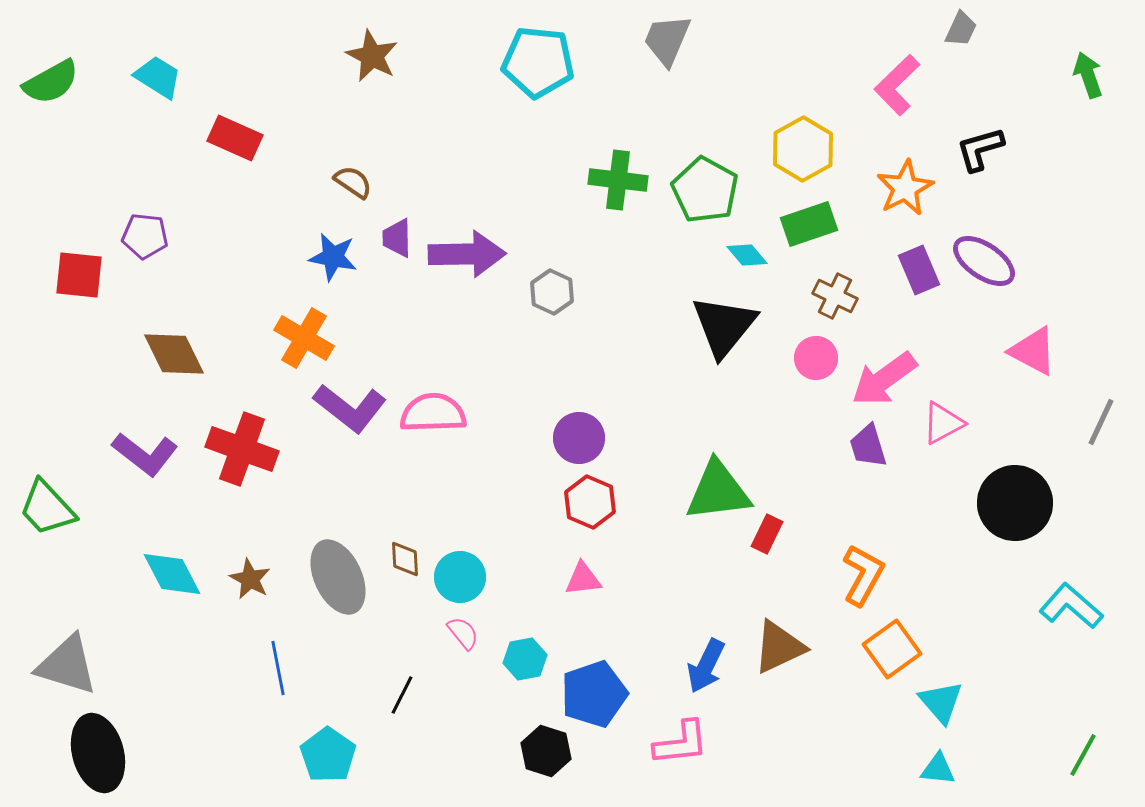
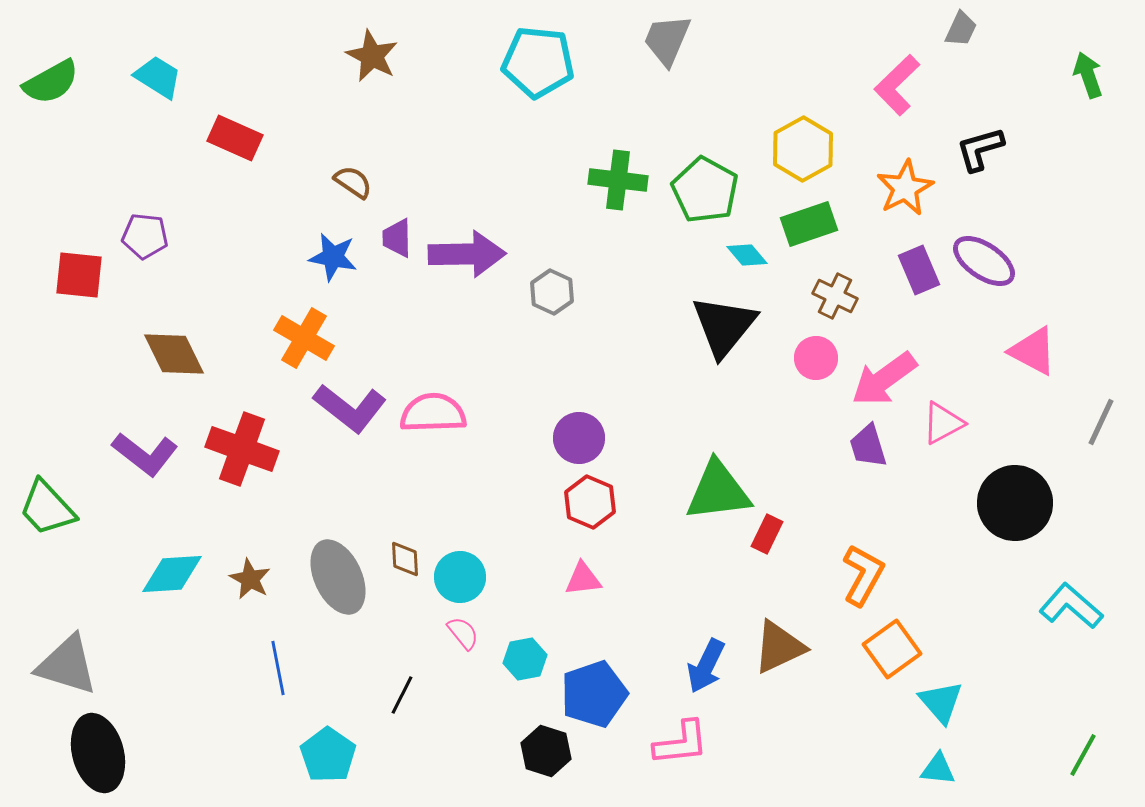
cyan diamond at (172, 574): rotated 66 degrees counterclockwise
